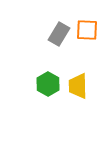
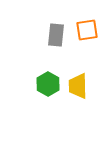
orange square: rotated 10 degrees counterclockwise
gray rectangle: moved 3 px left, 1 px down; rotated 25 degrees counterclockwise
